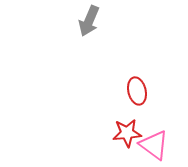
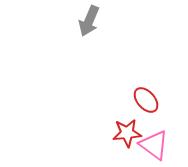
red ellipse: moved 9 px right, 9 px down; rotated 28 degrees counterclockwise
